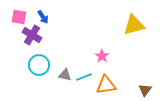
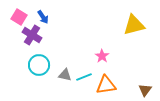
pink square: rotated 21 degrees clockwise
